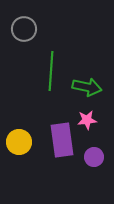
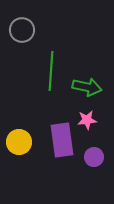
gray circle: moved 2 px left, 1 px down
